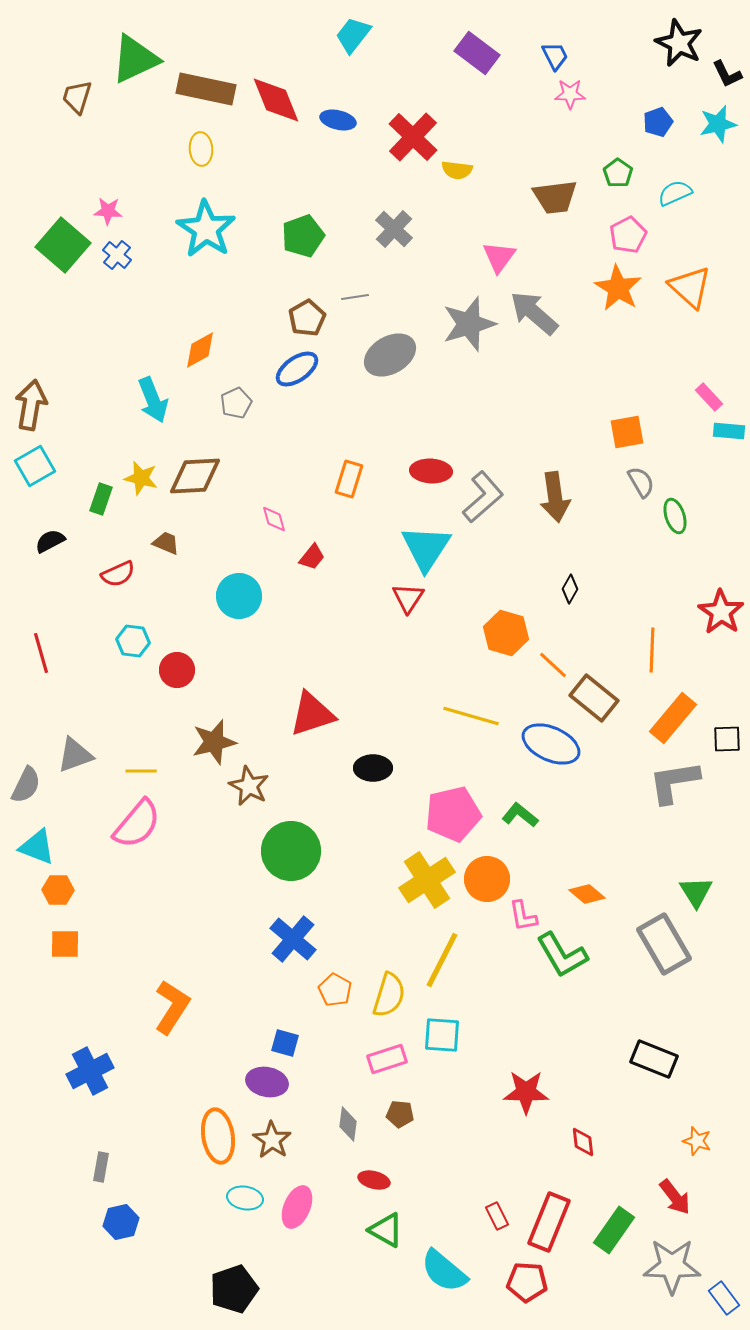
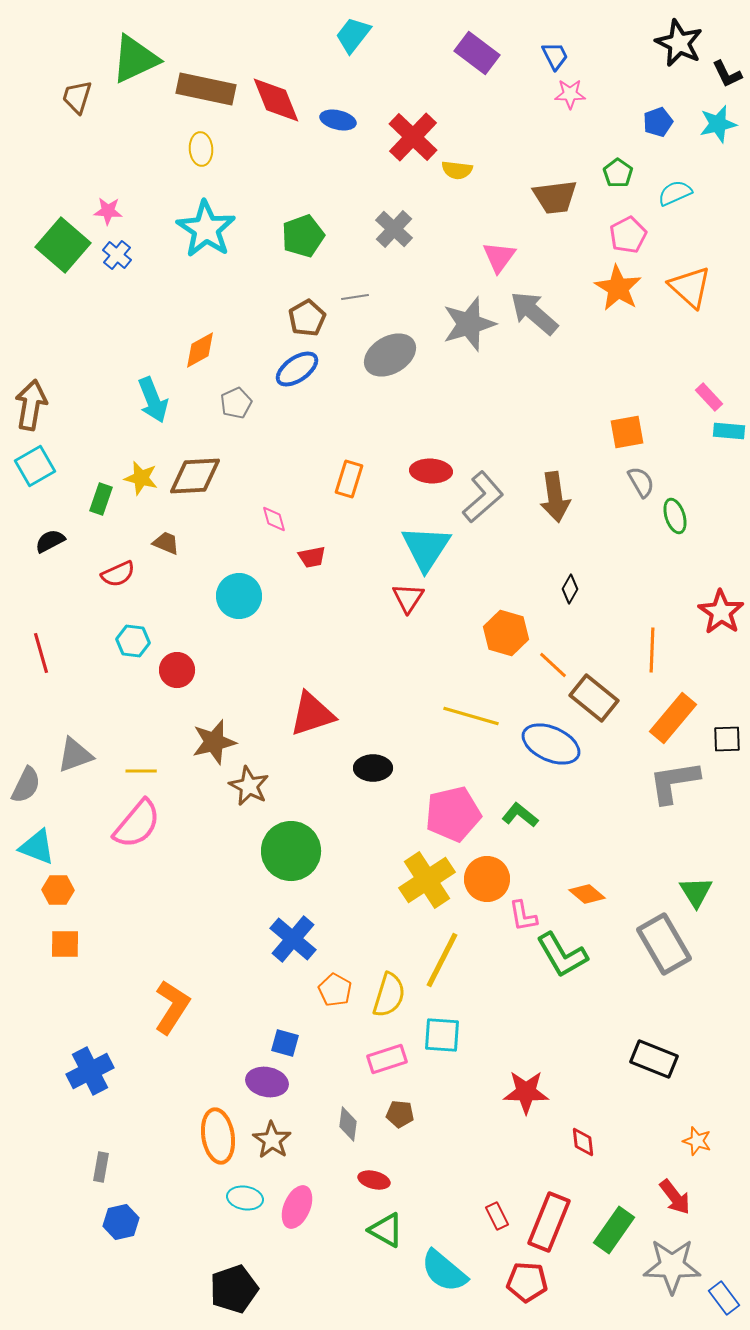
red trapezoid at (312, 557): rotated 40 degrees clockwise
